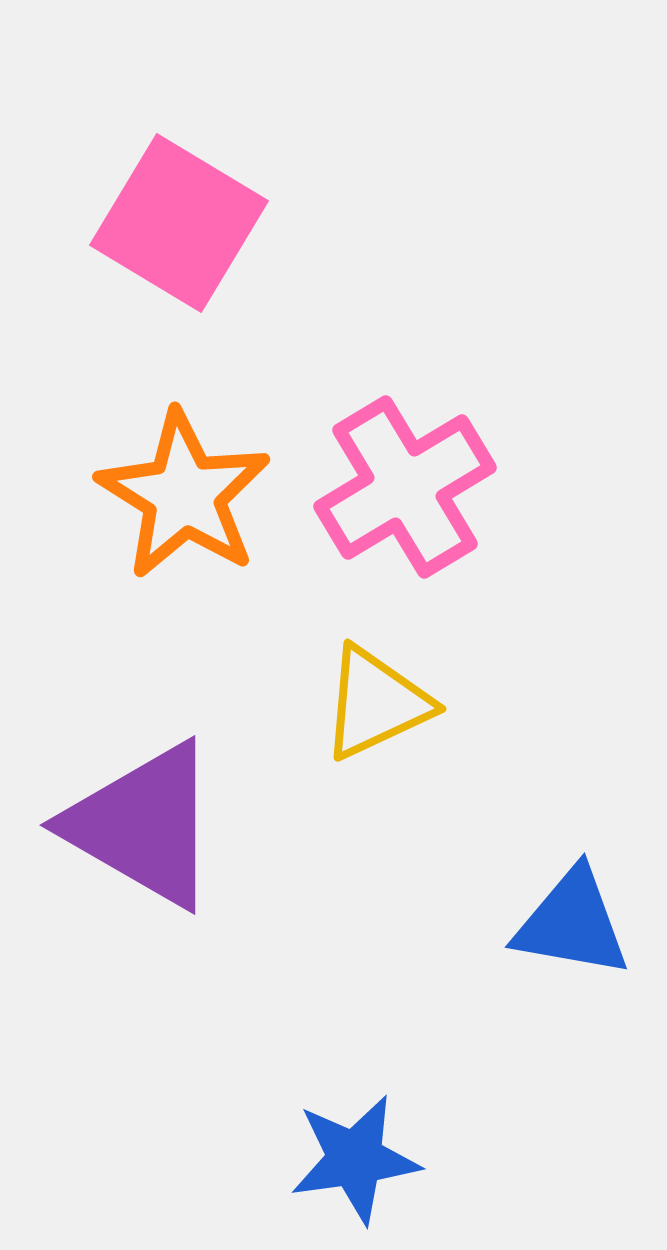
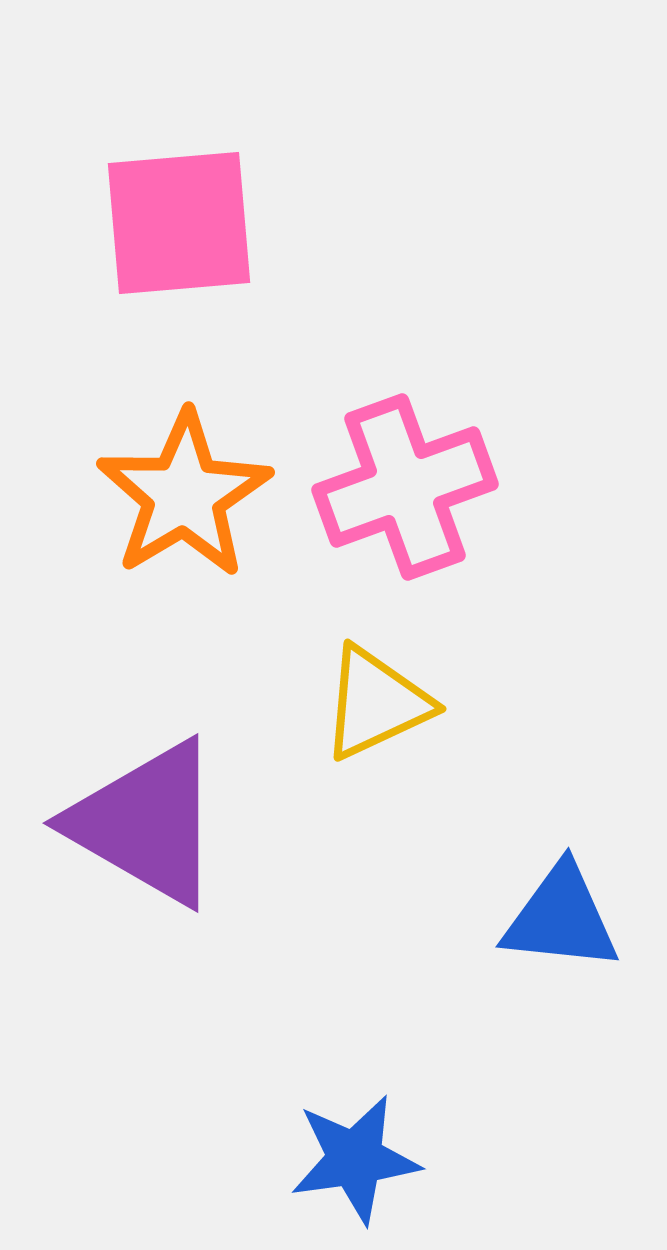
pink square: rotated 36 degrees counterclockwise
pink cross: rotated 11 degrees clockwise
orange star: rotated 9 degrees clockwise
purple triangle: moved 3 px right, 2 px up
blue triangle: moved 11 px left, 5 px up; rotated 4 degrees counterclockwise
